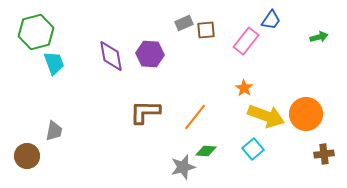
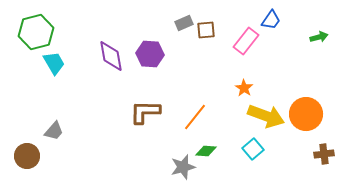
cyan trapezoid: rotated 10 degrees counterclockwise
gray trapezoid: rotated 30 degrees clockwise
